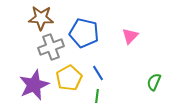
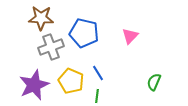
yellow pentagon: moved 2 px right, 3 px down; rotated 20 degrees counterclockwise
